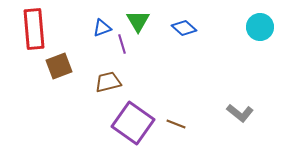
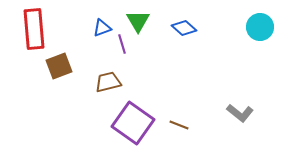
brown line: moved 3 px right, 1 px down
